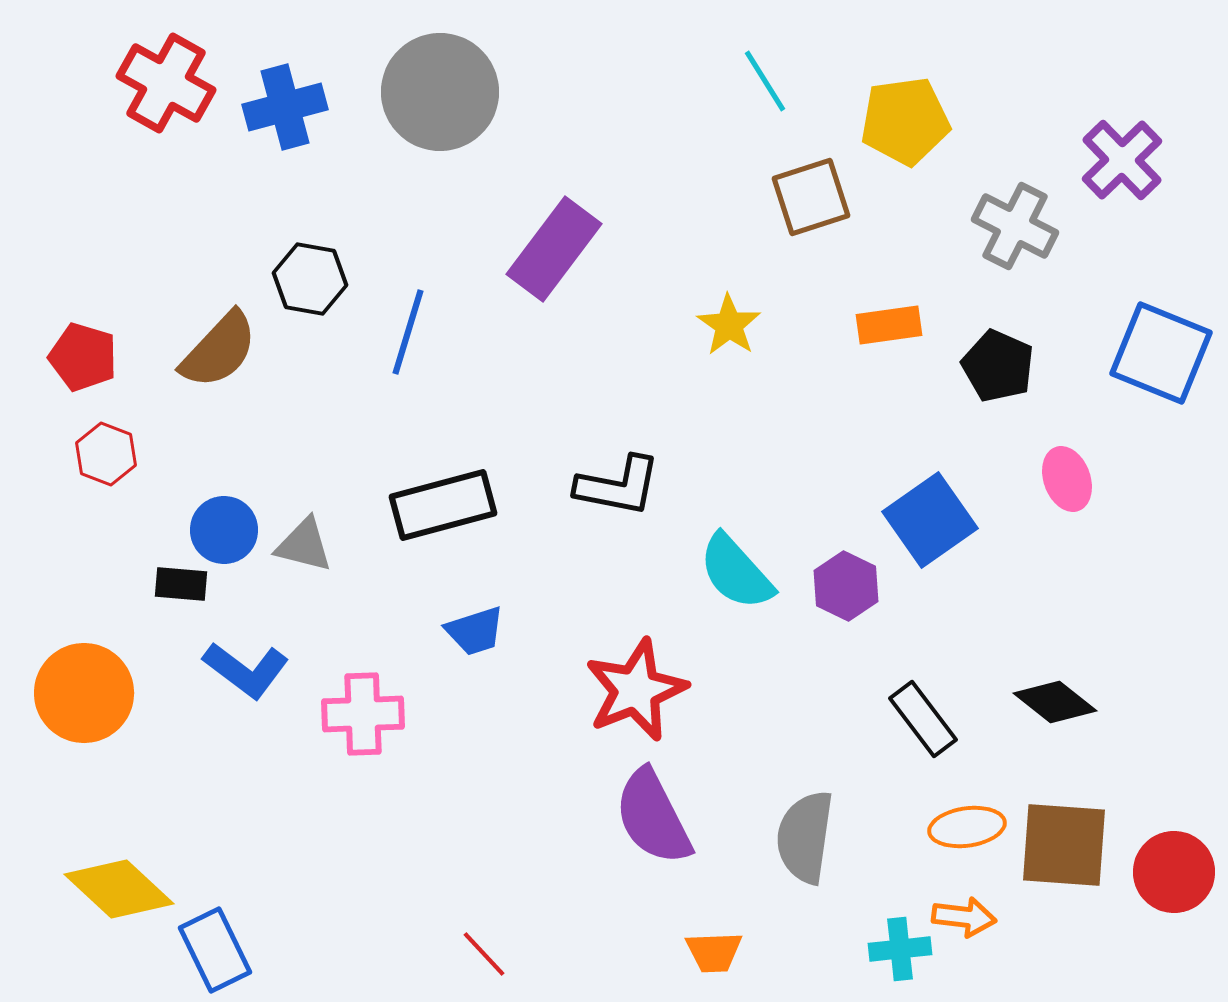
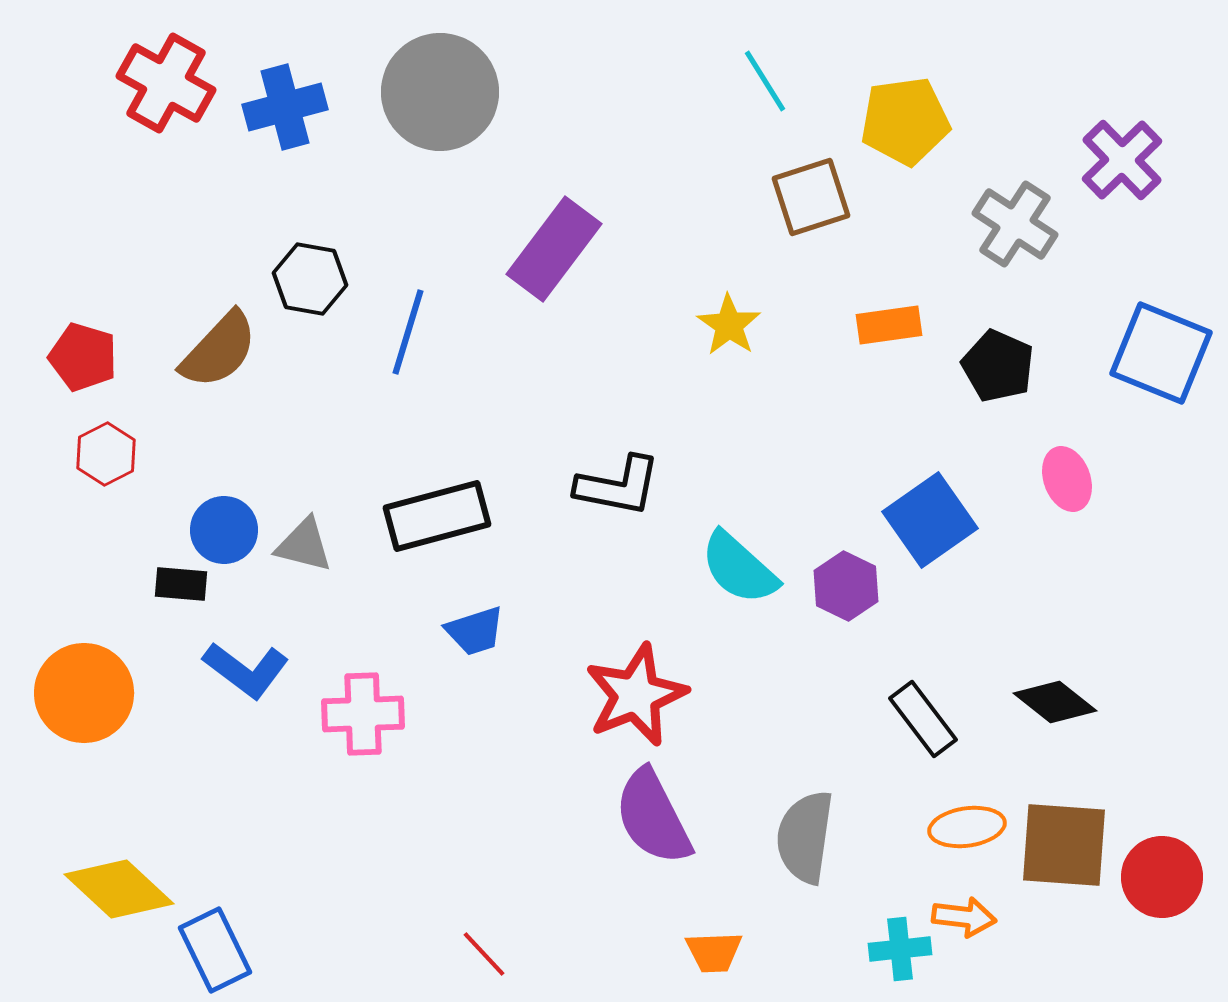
gray cross at (1015, 226): moved 2 px up; rotated 6 degrees clockwise
red hexagon at (106, 454): rotated 12 degrees clockwise
black rectangle at (443, 505): moved 6 px left, 11 px down
cyan semicircle at (736, 572): moved 3 px right, 4 px up; rotated 6 degrees counterclockwise
red star at (636, 690): moved 5 px down
red circle at (1174, 872): moved 12 px left, 5 px down
